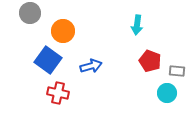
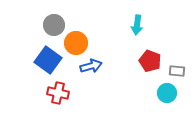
gray circle: moved 24 px right, 12 px down
orange circle: moved 13 px right, 12 px down
